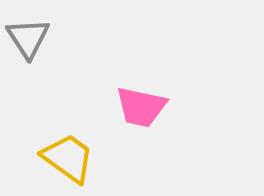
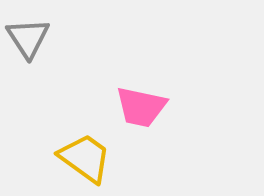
yellow trapezoid: moved 17 px right
